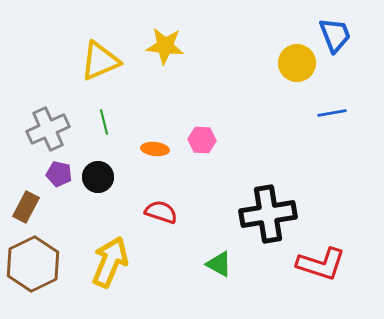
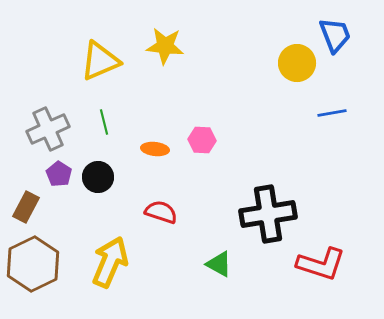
purple pentagon: rotated 20 degrees clockwise
